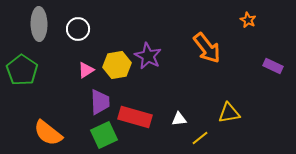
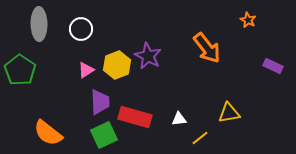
white circle: moved 3 px right
yellow hexagon: rotated 12 degrees counterclockwise
green pentagon: moved 2 px left
